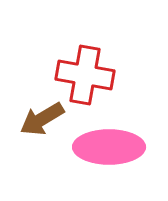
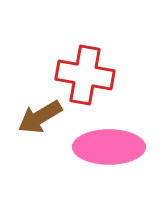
brown arrow: moved 2 px left, 2 px up
